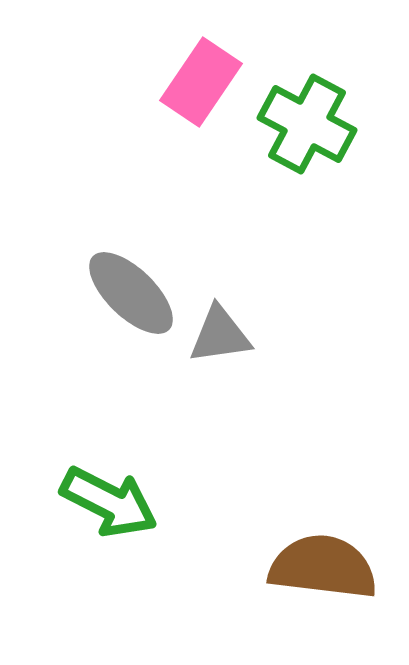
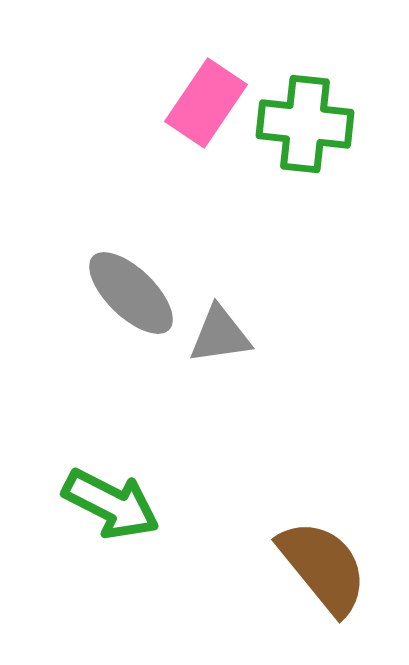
pink rectangle: moved 5 px right, 21 px down
green cross: moved 2 px left; rotated 22 degrees counterclockwise
green arrow: moved 2 px right, 2 px down
brown semicircle: rotated 44 degrees clockwise
